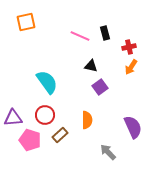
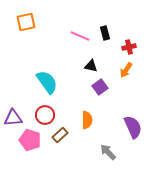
orange arrow: moved 5 px left, 3 px down
